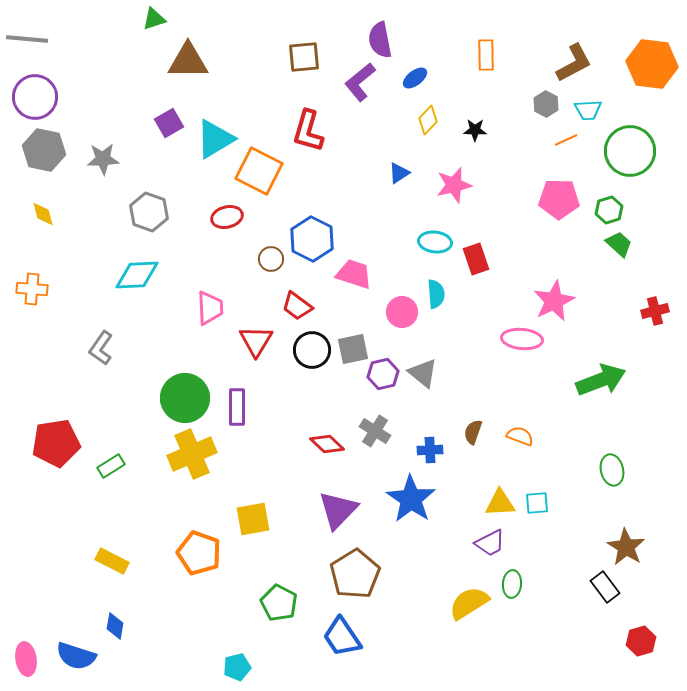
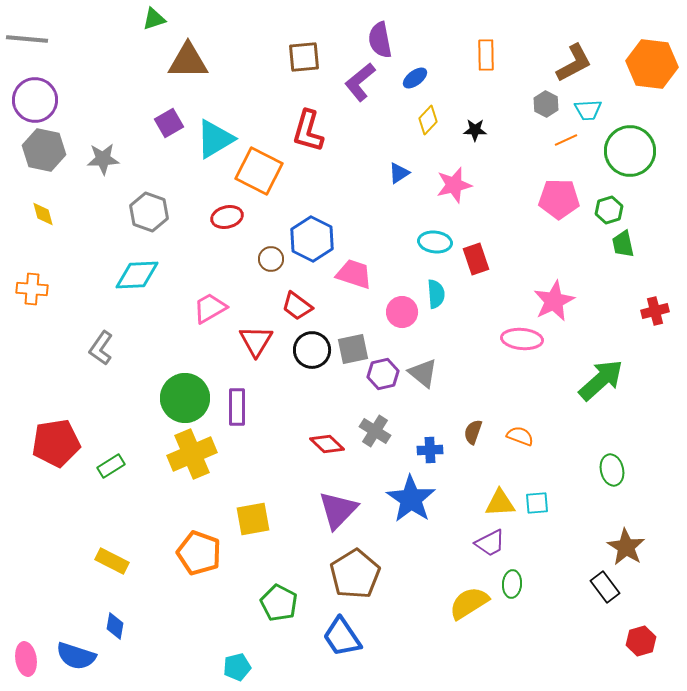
purple circle at (35, 97): moved 3 px down
green trapezoid at (619, 244): moved 4 px right; rotated 144 degrees counterclockwise
pink trapezoid at (210, 308): rotated 117 degrees counterclockwise
green arrow at (601, 380): rotated 21 degrees counterclockwise
